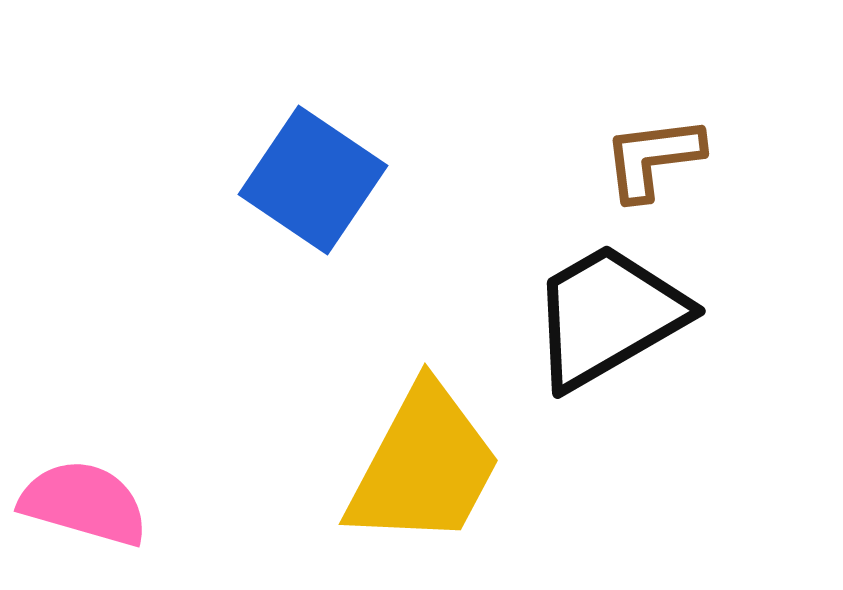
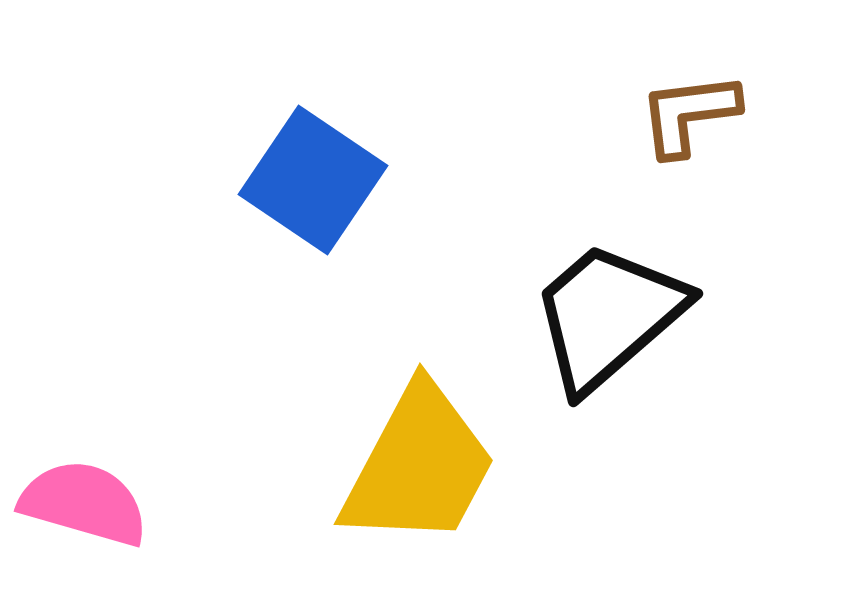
brown L-shape: moved 36 px right, 44 px up
black trapezoid: rotated 11 degrees counterclockwise
yellow trapezoid: moved 5 px left
